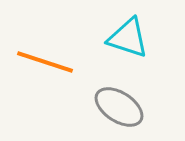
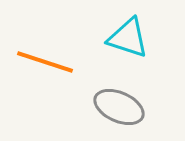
gray ellipse: rotated 9 degrees counterclockwise
